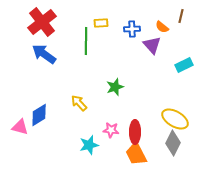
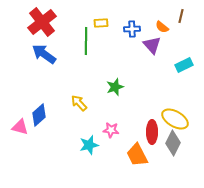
blue diamond: rotated 10 degrees counterclockwise
red ellipse: moved 17 px right
orange trapezoid: moved 1 px right, 1 px down
